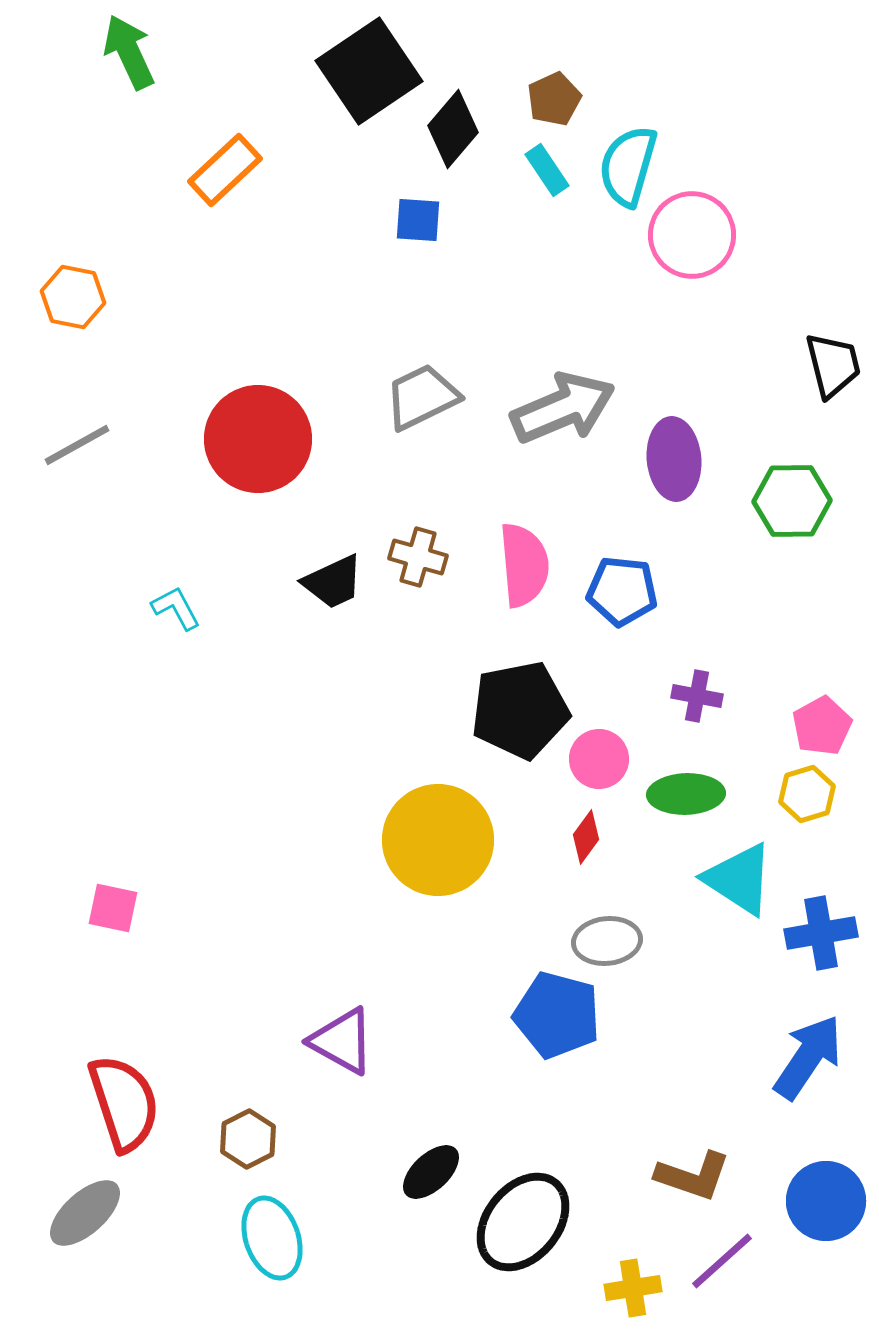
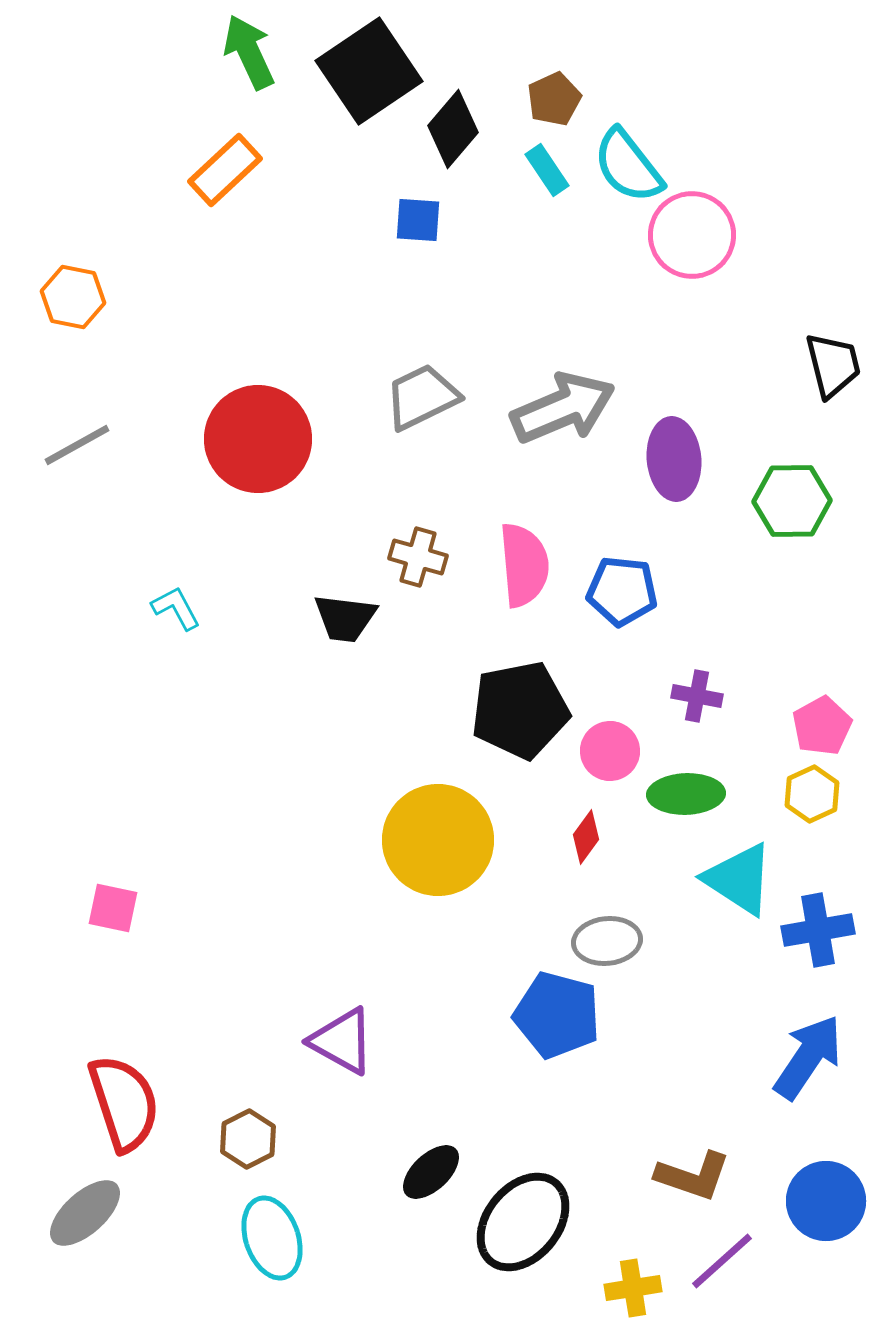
green arrow at (129, 52): moved 120 px right
cyan semicircle at (628, 166): rotated 54 degrees counterclockwise
black trapezoid at (333, 582): moved 12 px right, 36 px down; rotated 32 degrees clockwise
pink circle at (599, 759): moved 11 px right, 8 px up
yellow hexagon at (807, 794): moved 5 px right; rotated 8 degrees counterclockwise
blue cross at (821, 933): moved 3 px left, 3 px up
